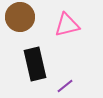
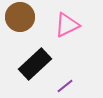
pink triangle: rotated 12 degrees counterclockwise
black rectangle: rotated 60 degrees clockwise
